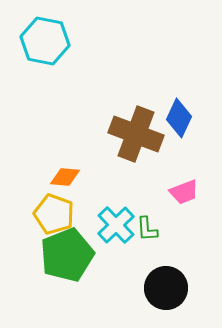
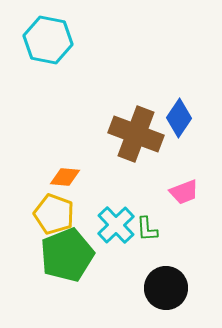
cyan hexagon: moved 3 px right, 1 px up
blue diamond: rotated 9 degrees clockwise
